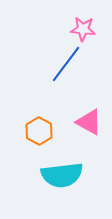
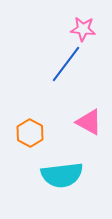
orange hexagon: moved 9 px left, 2 px down
